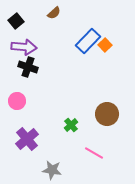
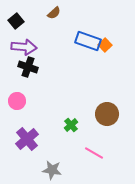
blue rectangle: rotated 65 degrees clockwise
